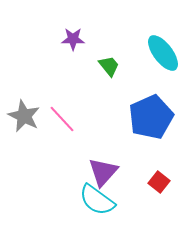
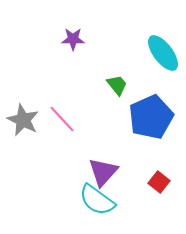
green trapezoid: moved 8 px right, 19 px down
gray star: moved 1 px left, 4 px down
